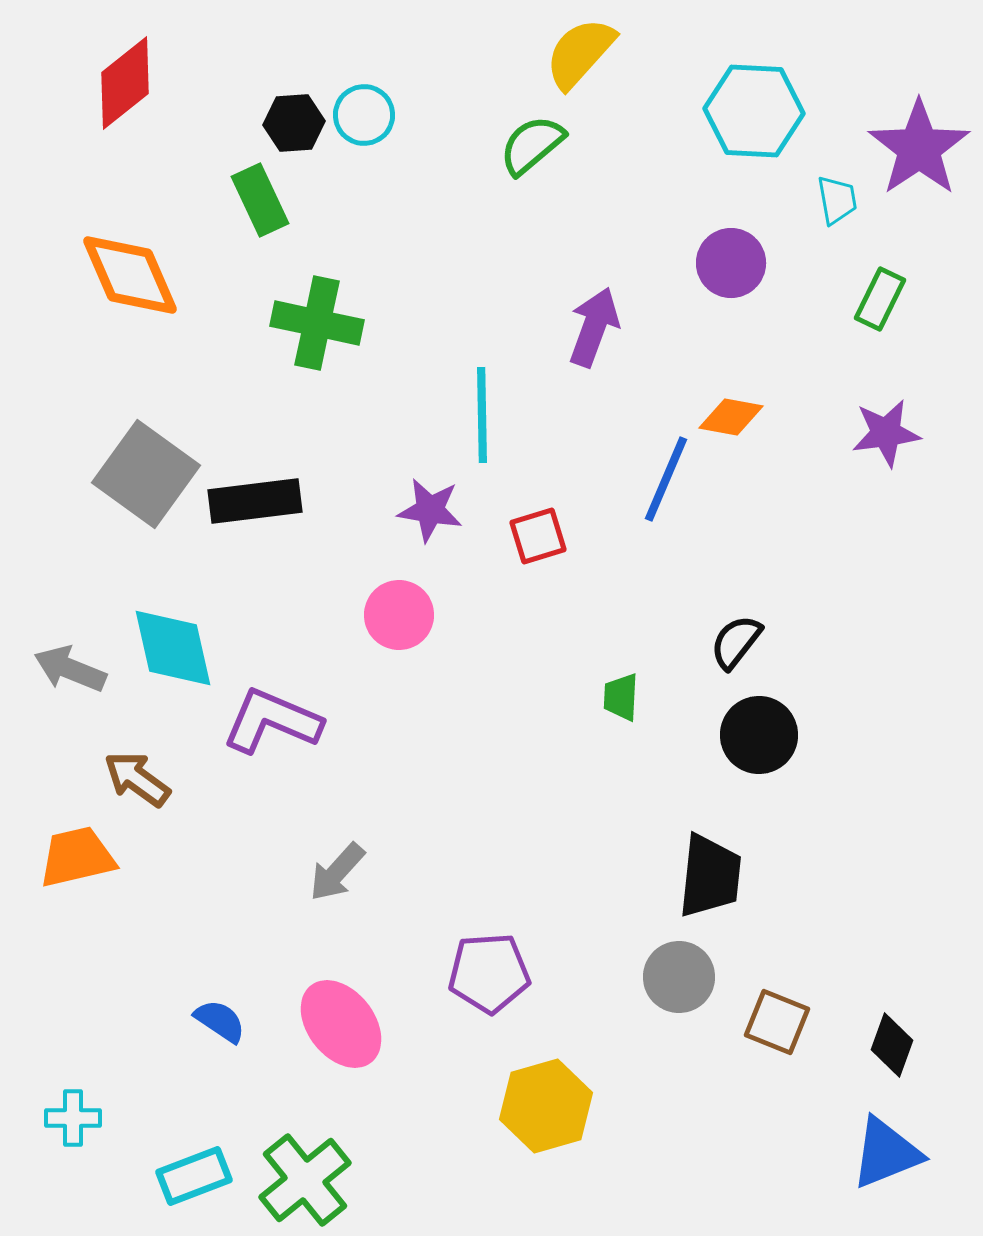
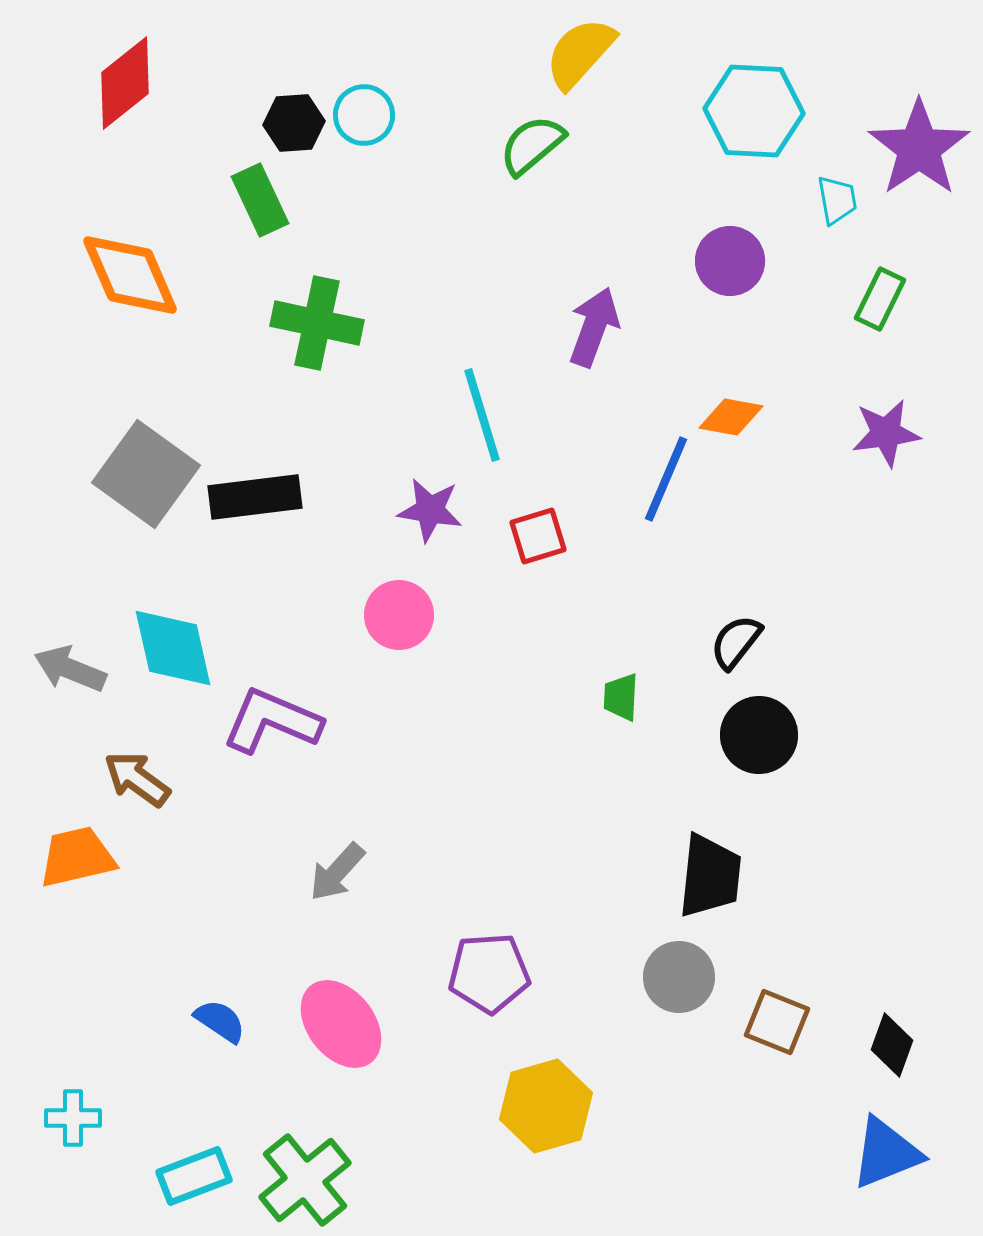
purple circle at (731, 263): moved 1 px left, 2 px up
cyan line at (482, 415): rotated 16 degrees counterclockwise
black rectangle at (255, 501): moved 4 px up
